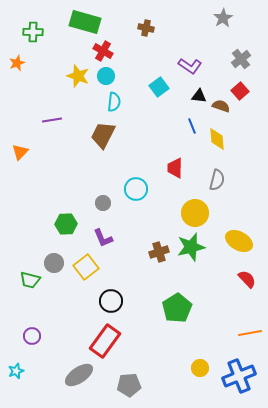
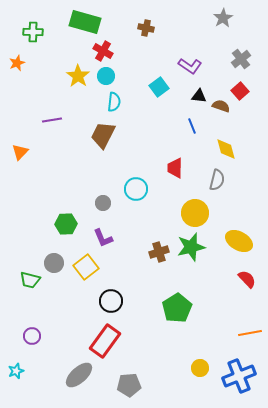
yellow star at (78, 76): rotated 15 degrees clockwise
yellow diamond at (217, 139): moved 9 px right, 10 px down; rotated 10 degrees counterclockwise
gray ellipse at (79, 375): rotated 8 degrees counterclockwise
